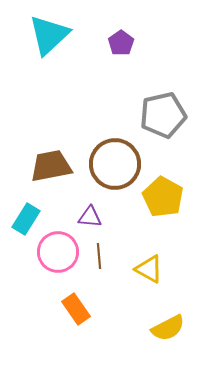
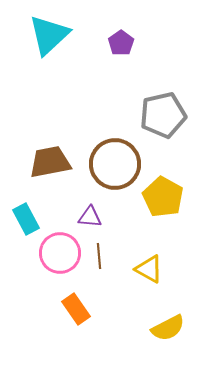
brown trapezoid: moved 1 px left, 4 px up
cyan rectangle: rotated 60 degrees counterclockwise
pink circle: moved 2 px right, 1 px down
